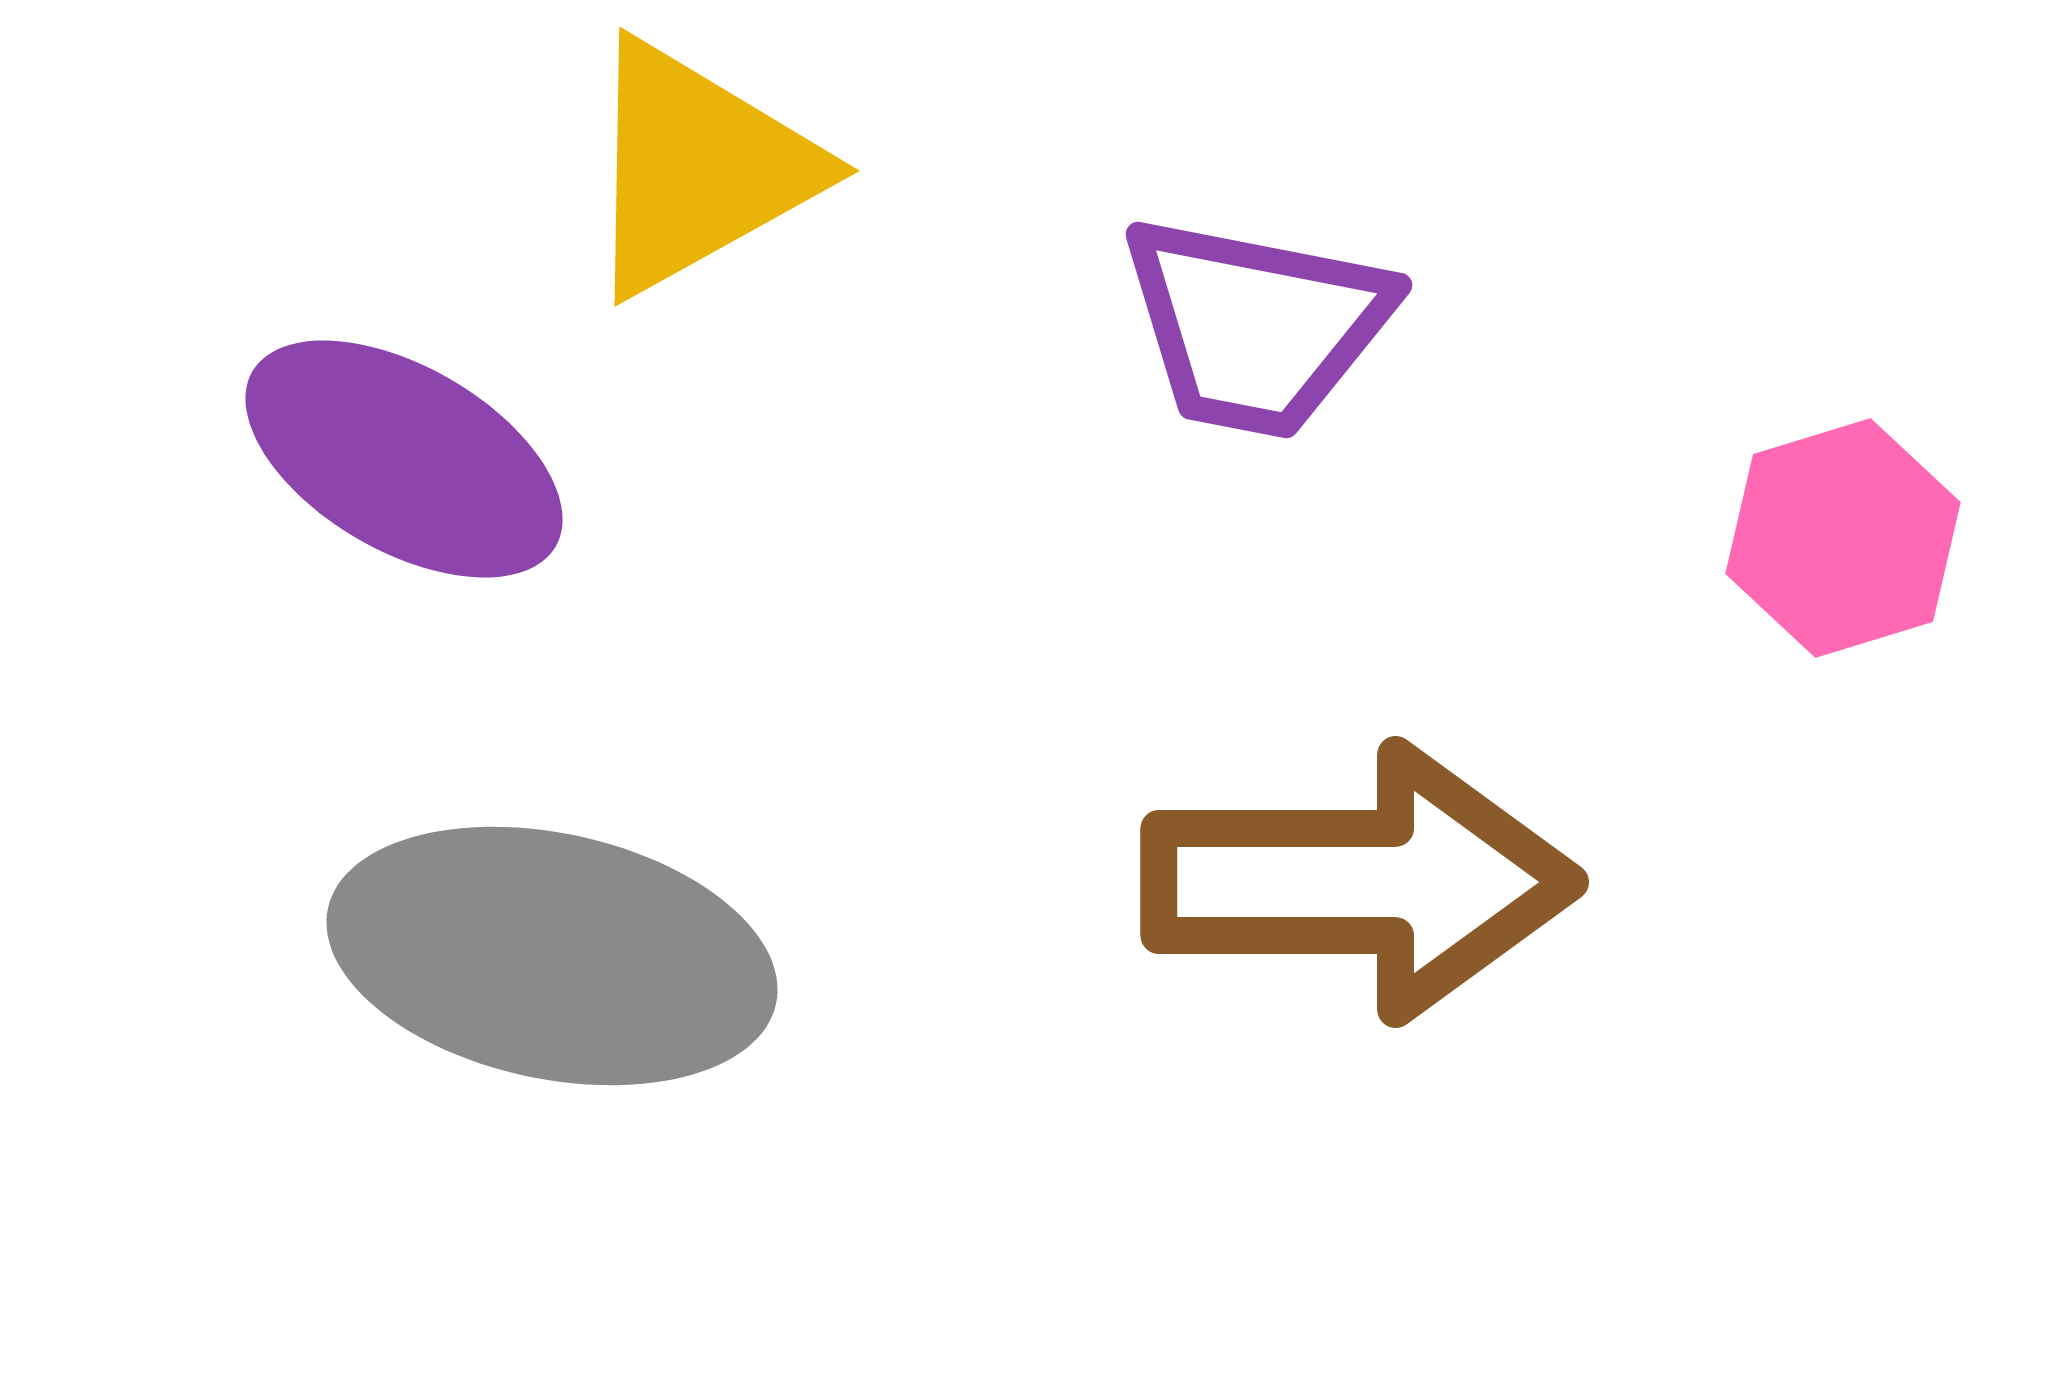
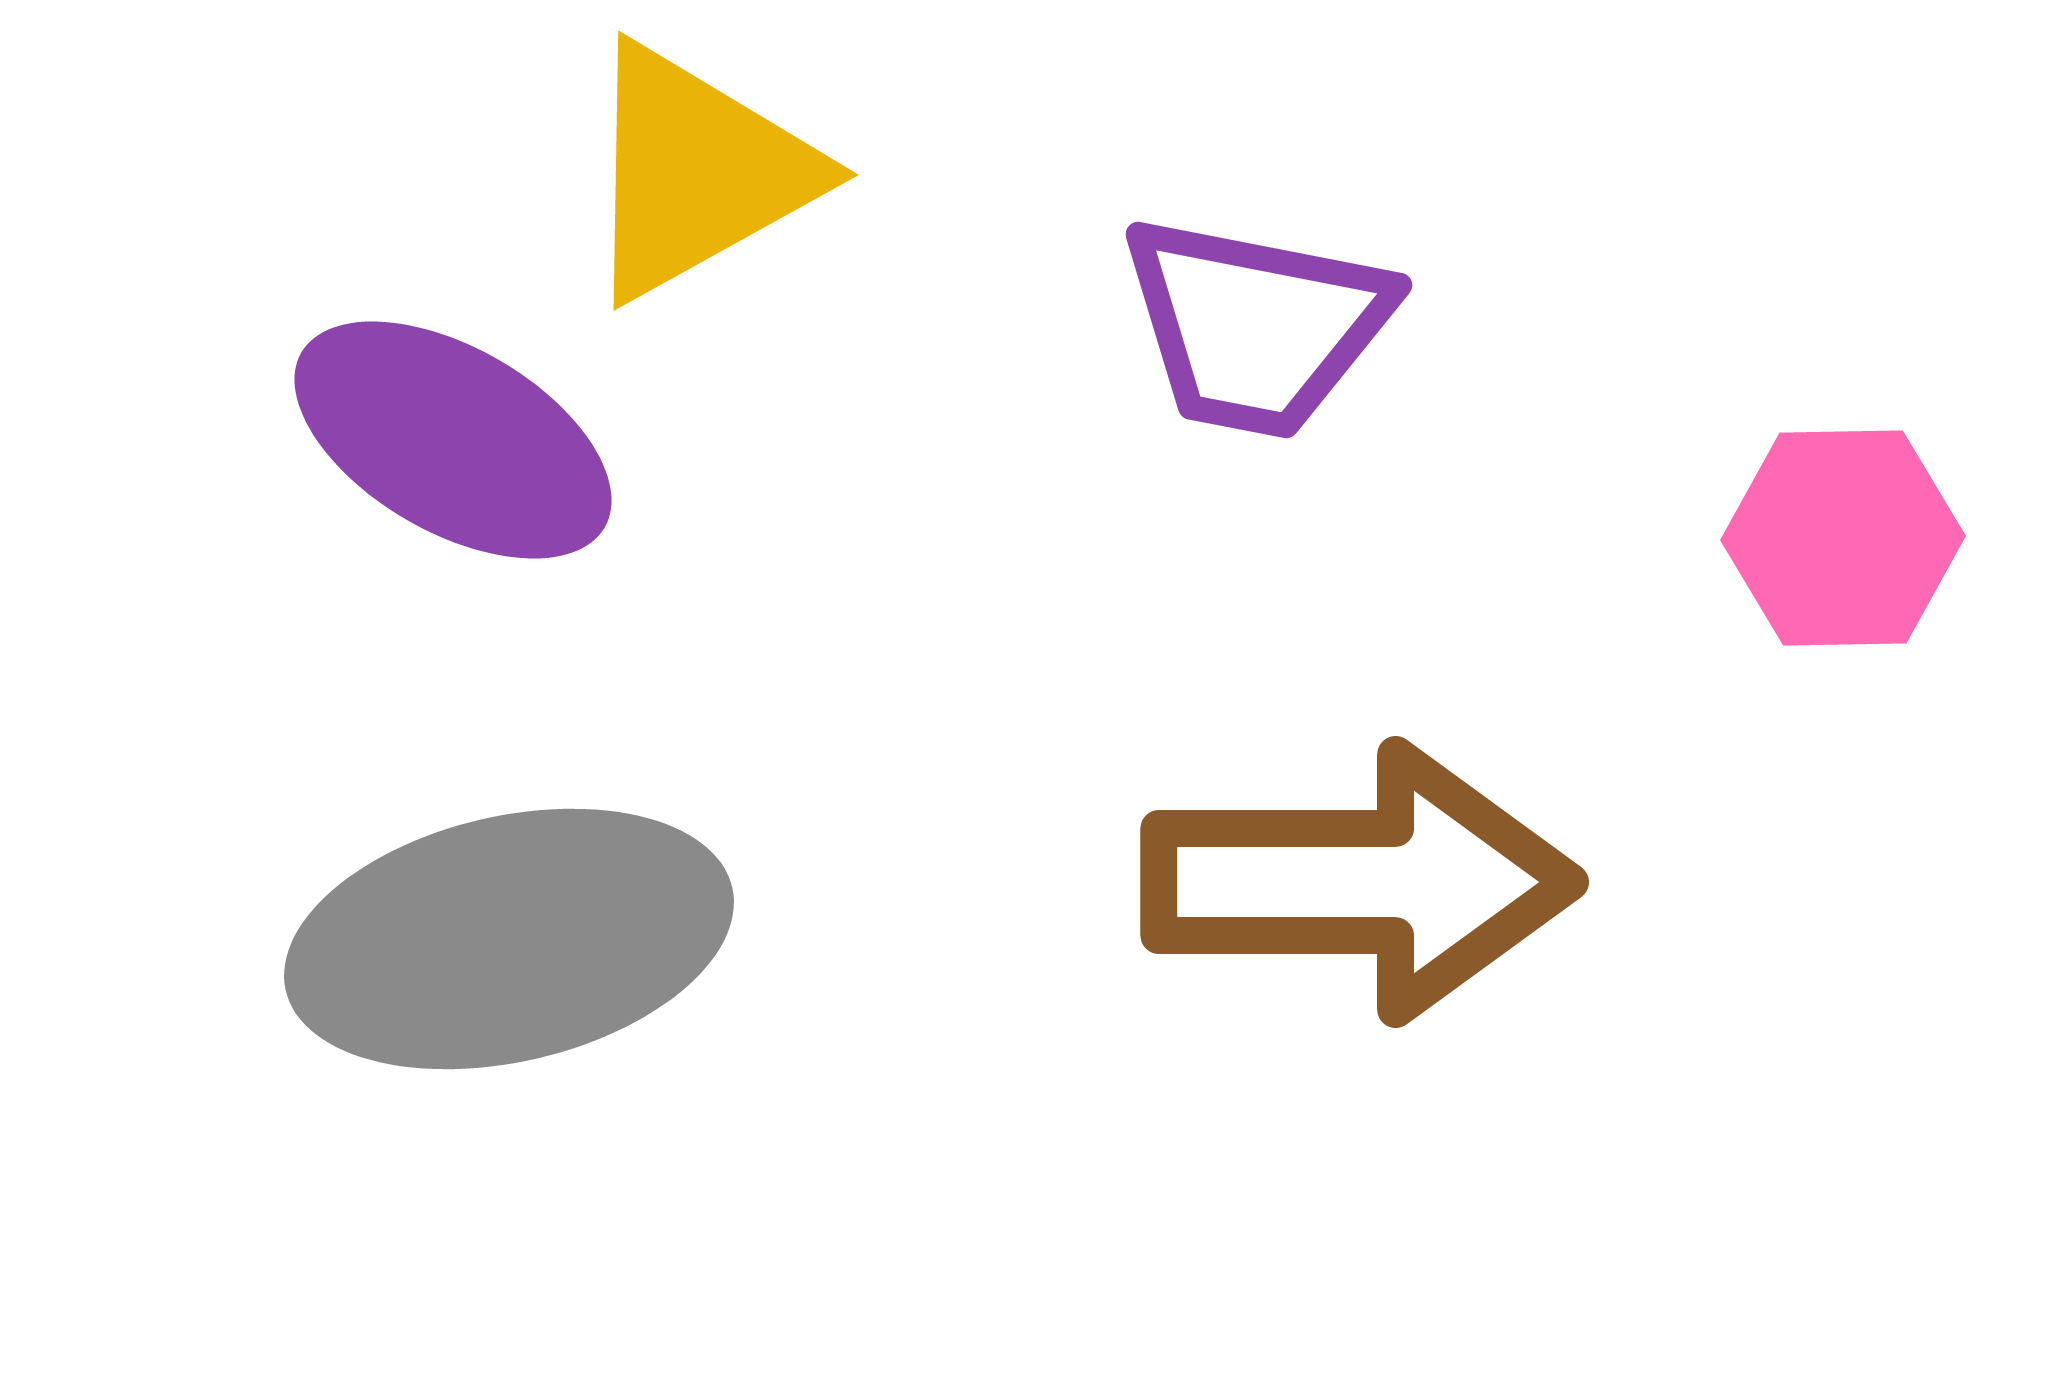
yellow triangle: moved 1 px left, 4 px down
purple ellipse: moved 49 px right, 19 px up
pink hexagon: rotated 16 degrees clockwise
gray ellipse: moved 43 px left, 17 px up; rotated 25 degrees counterclockwise
